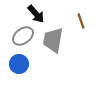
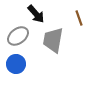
brown line: moved 2 px left, 3 px up
gray ellipse: moved 5 px left
blue circle: moved 3 px left
